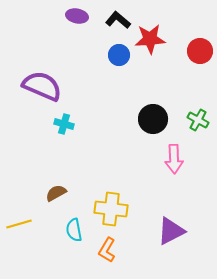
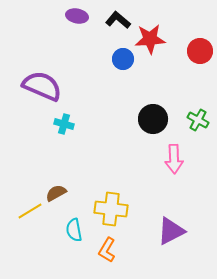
blue circle: moved 4 px right, 4 px down
yellow line: moved 11 px right, 13 px up; rotated 15 degrees counterclockwise
